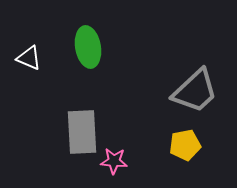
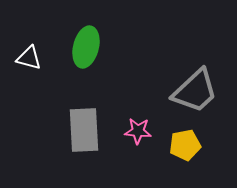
green ellipse: moved 2 px left; rotated 24 degrees clockwise
white triangle: rotated 8 degrees counterclockwise
gray rectangle: moved 2 px right, 2 px up
pink star: moved 24 px right, 30 px up
